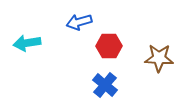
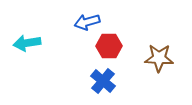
blue arrow: moved 8 px right
blue cross: moved 2 px left, 4 px up
